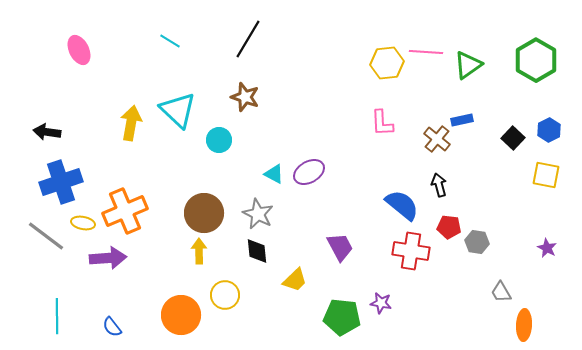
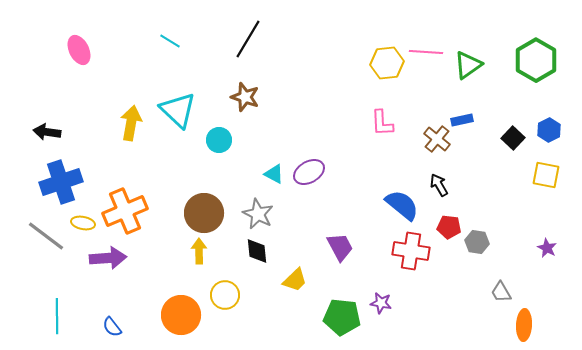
black arrow at (439, 185): rotated 15 degrees counterclockwise
